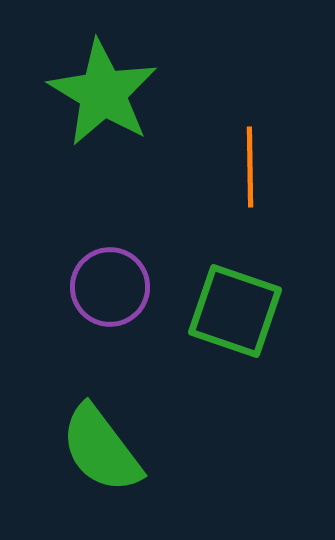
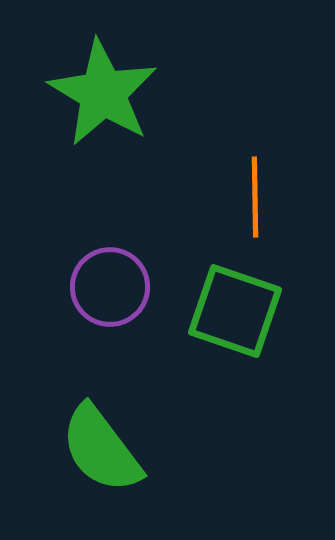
orange line: moved 5 px right, 30 px down
